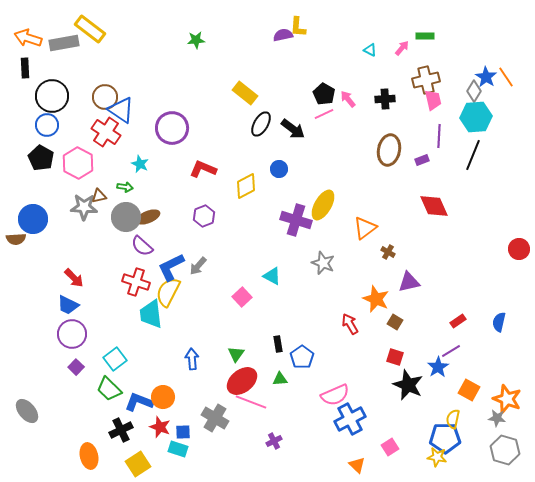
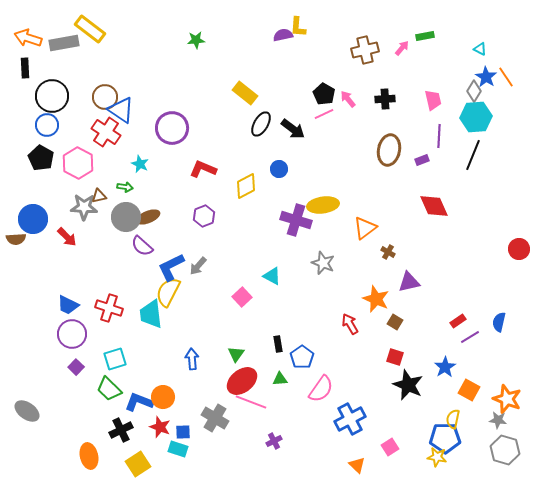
green rectangle at (425, 36): rotated 12 degrees counterclockwise
cyan triangle at (370, 50): moved 110 px right, 1 px up
brown cross at (426, 80): moved 61 px left, 30 px up
yellow ellipse at (323, 205): rotated 52 degrees clockwise
red arrow at (74, 278): moved 7 px left, 41 px up
red cross at (136, 282): moved 27 px left, 26 px down
purple line at (451, 351): moved 19 px right, 14 px up
cyan square at (115, 359): rotated 20 degrees clockwise
blue star at (438, 367): moved 7 px right
pink semicircle at (335, 395): moved 14 px left, 6 px up; rotated 32 degrees counterclockwise
gray ellipse at (27, 411): rotated 15 degrees counterclockwise
gray star at (497, 418): moved 1 px right, 2 px down
